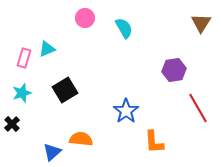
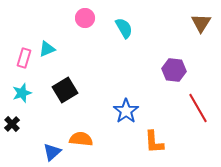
purple hexagon: rotated 15 degrees clockwise
